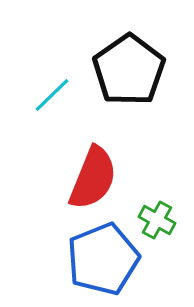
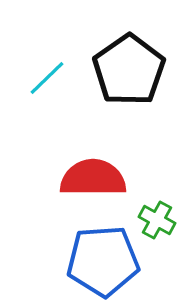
cyan line: moved 5 px left, 17 px up
red semicircle: rotated 112 degrees counterclockwise
blue pentagon: moved 2 px down; rotated 18 degrees clockwise
